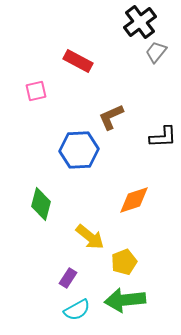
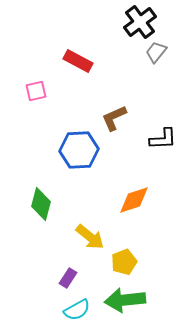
brown L-shape: moved 3 px right, 1 px down
black L-shape: moved 2 px down
